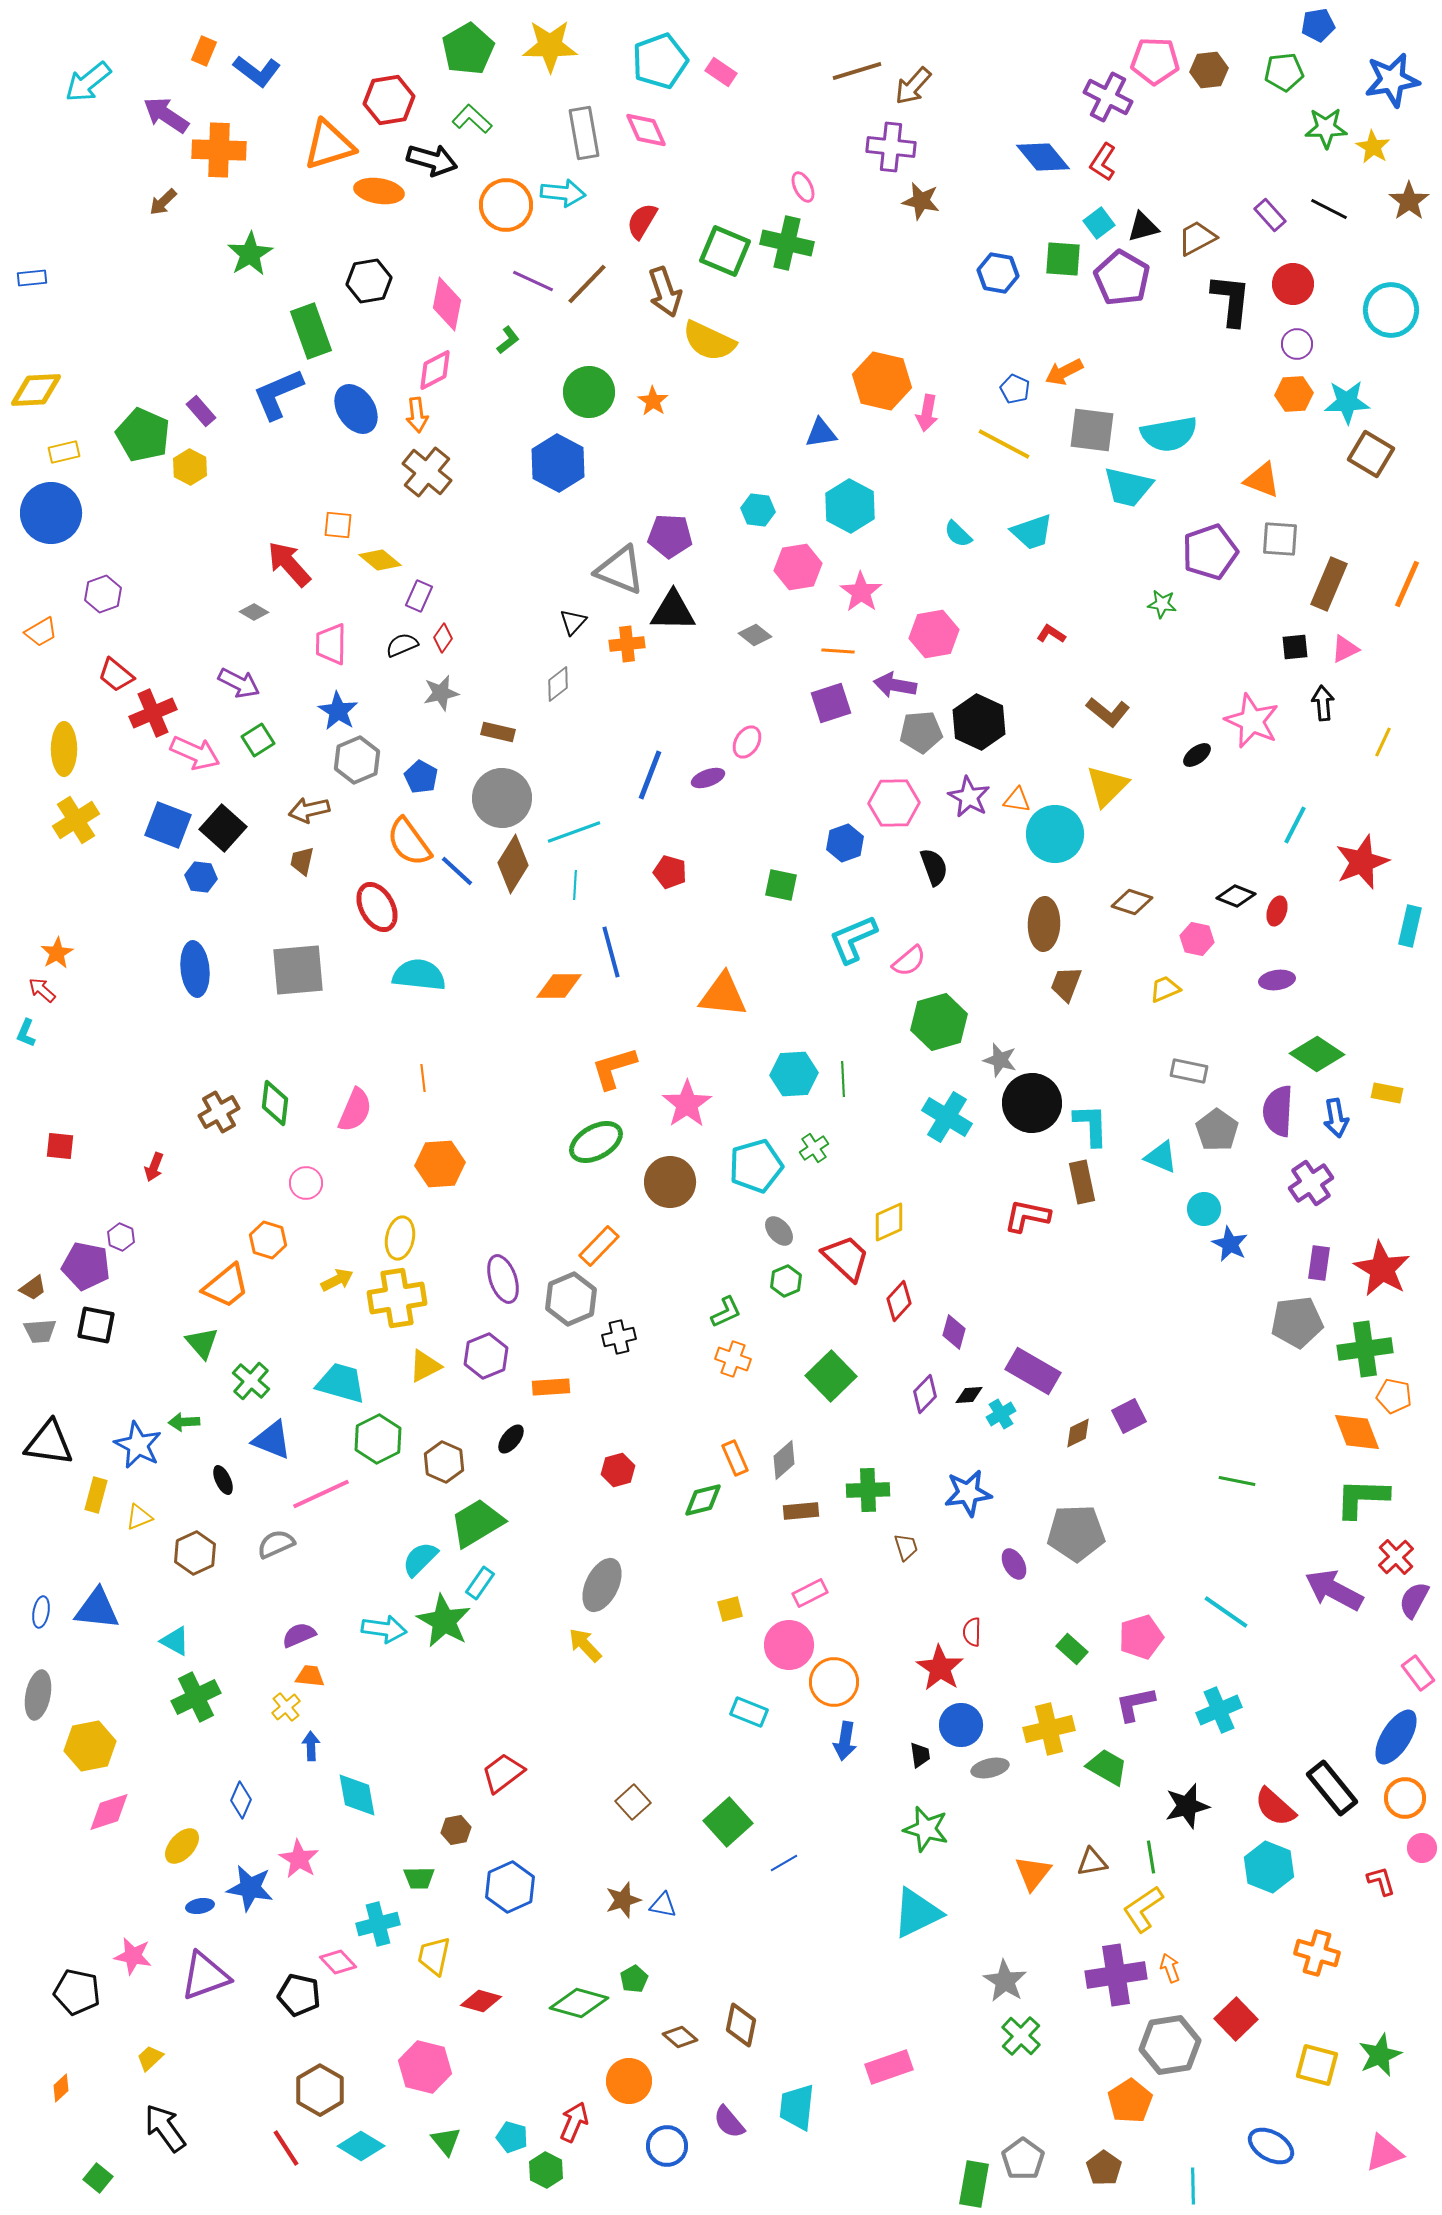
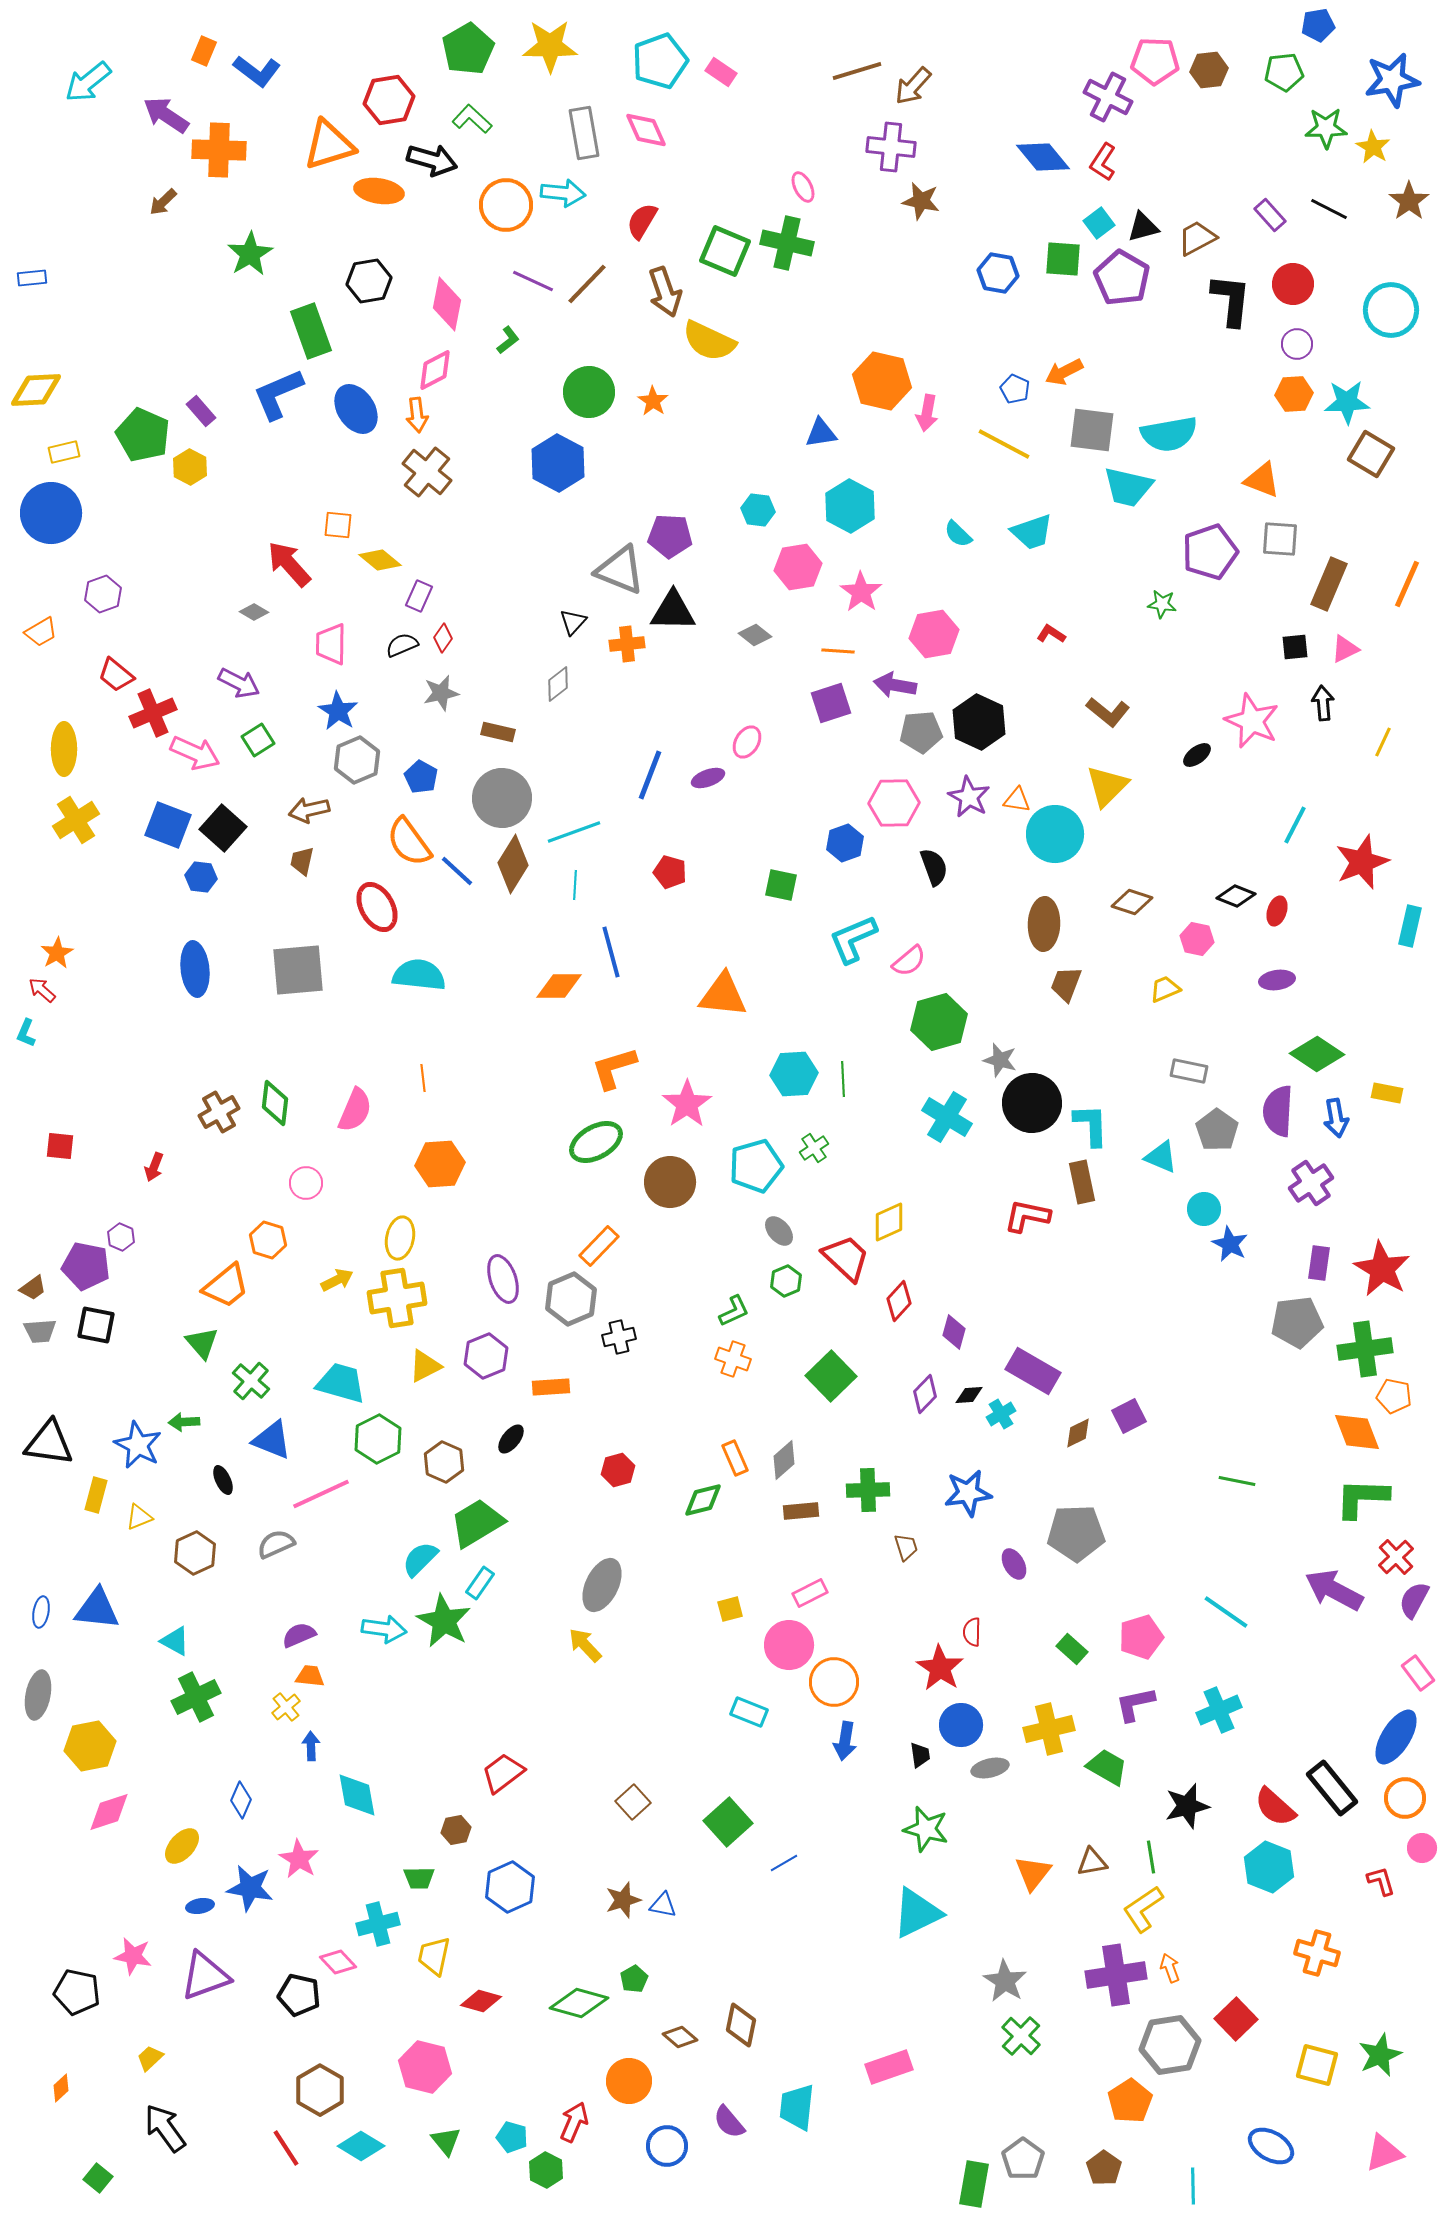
green L-shape at (726, 1312): moved 8 px right, 1 px up
